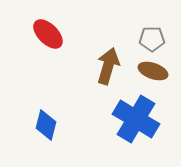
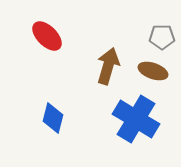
red ellipse: moved 1 px left, 2 px down
gray pentagon: moved 10 px right, 2 px up
blue diamond: moved 7 px right, 7 px up
